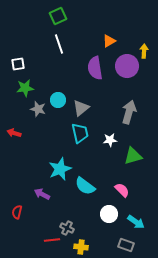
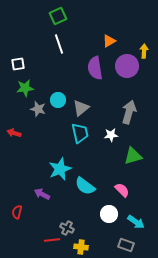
white star: moved 1 px right, 5 px up
